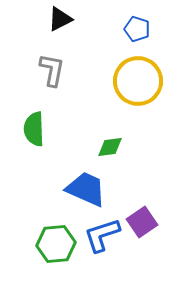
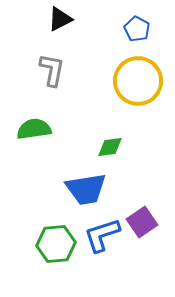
blue pentagon: rotated 10 degrees clockwise
green semicircle: rotated 84 degrees clockwise
blue trapezoid: rotated 147 degrees clockwise
